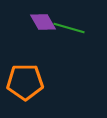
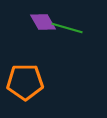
green line: moved 2 px left
